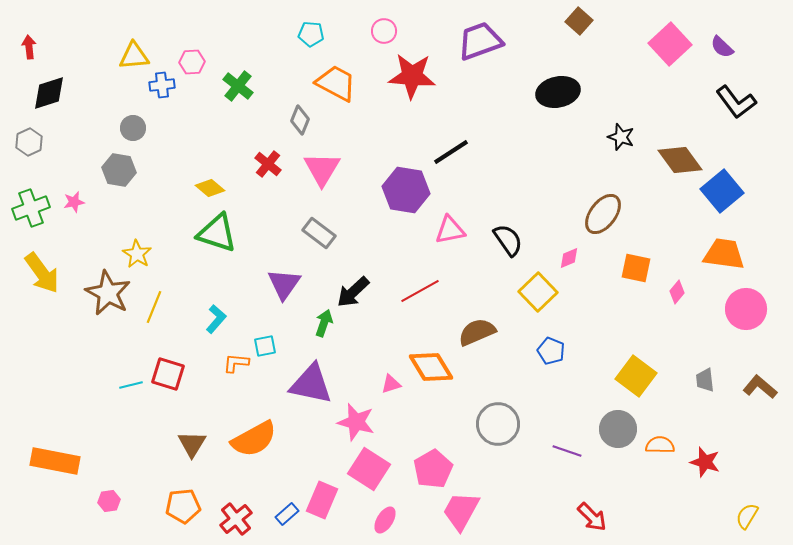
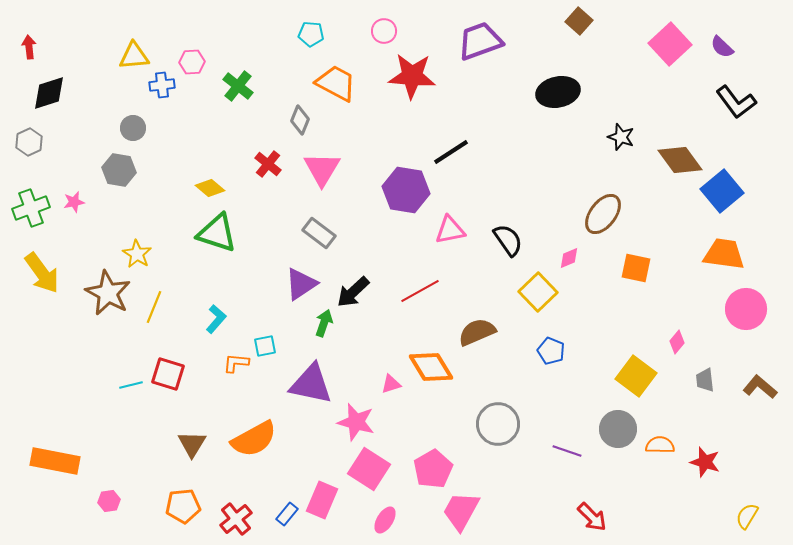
purple triangle at (284, 284): moved 17 px right; rotated 21 degrees clockwise
pink diamond at (677, 292): moved 50 px down
blue rectangle at (287, 514): rotated 10 degrees counterclockwise
